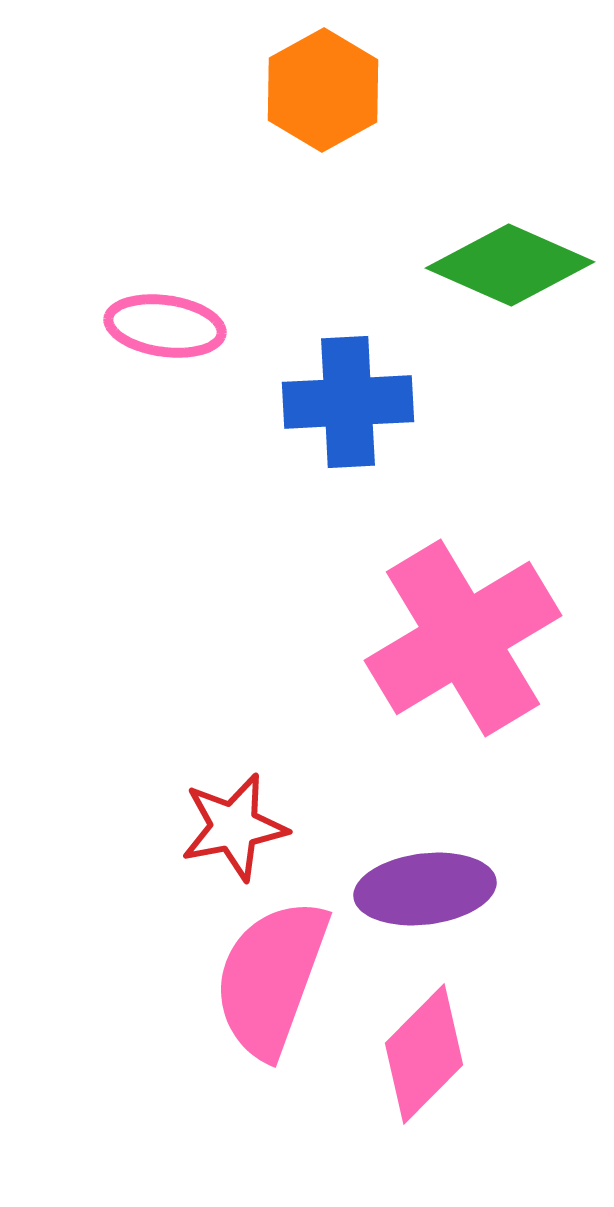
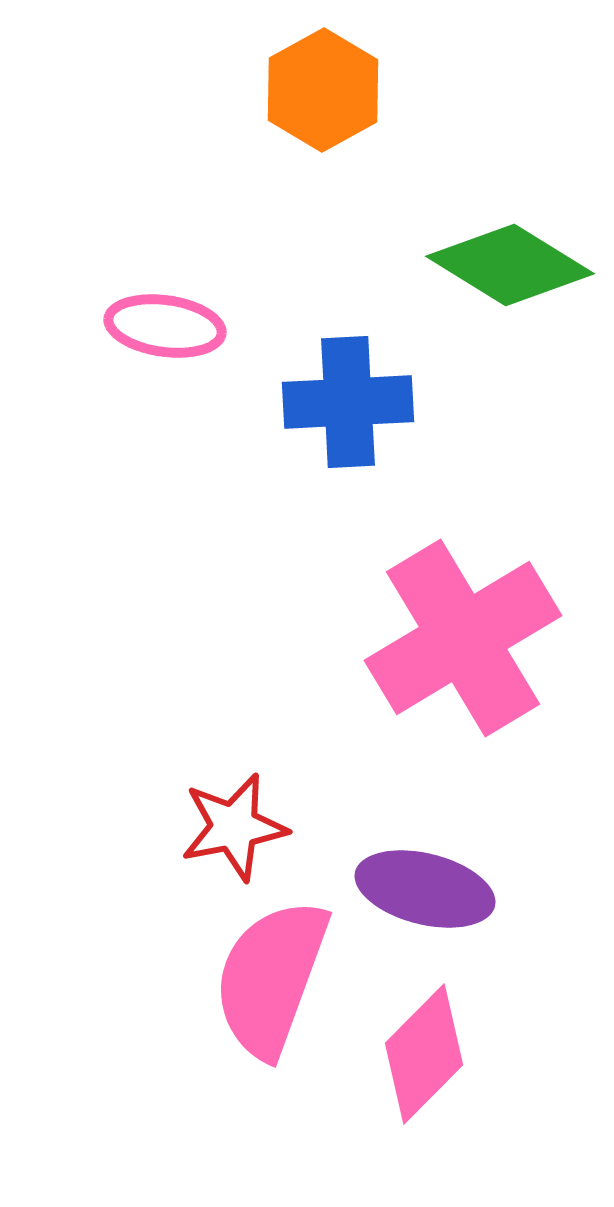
green diamond: rotated 8 degrees clockwise
purple ellipse: rotated 21 degrees clockwise
